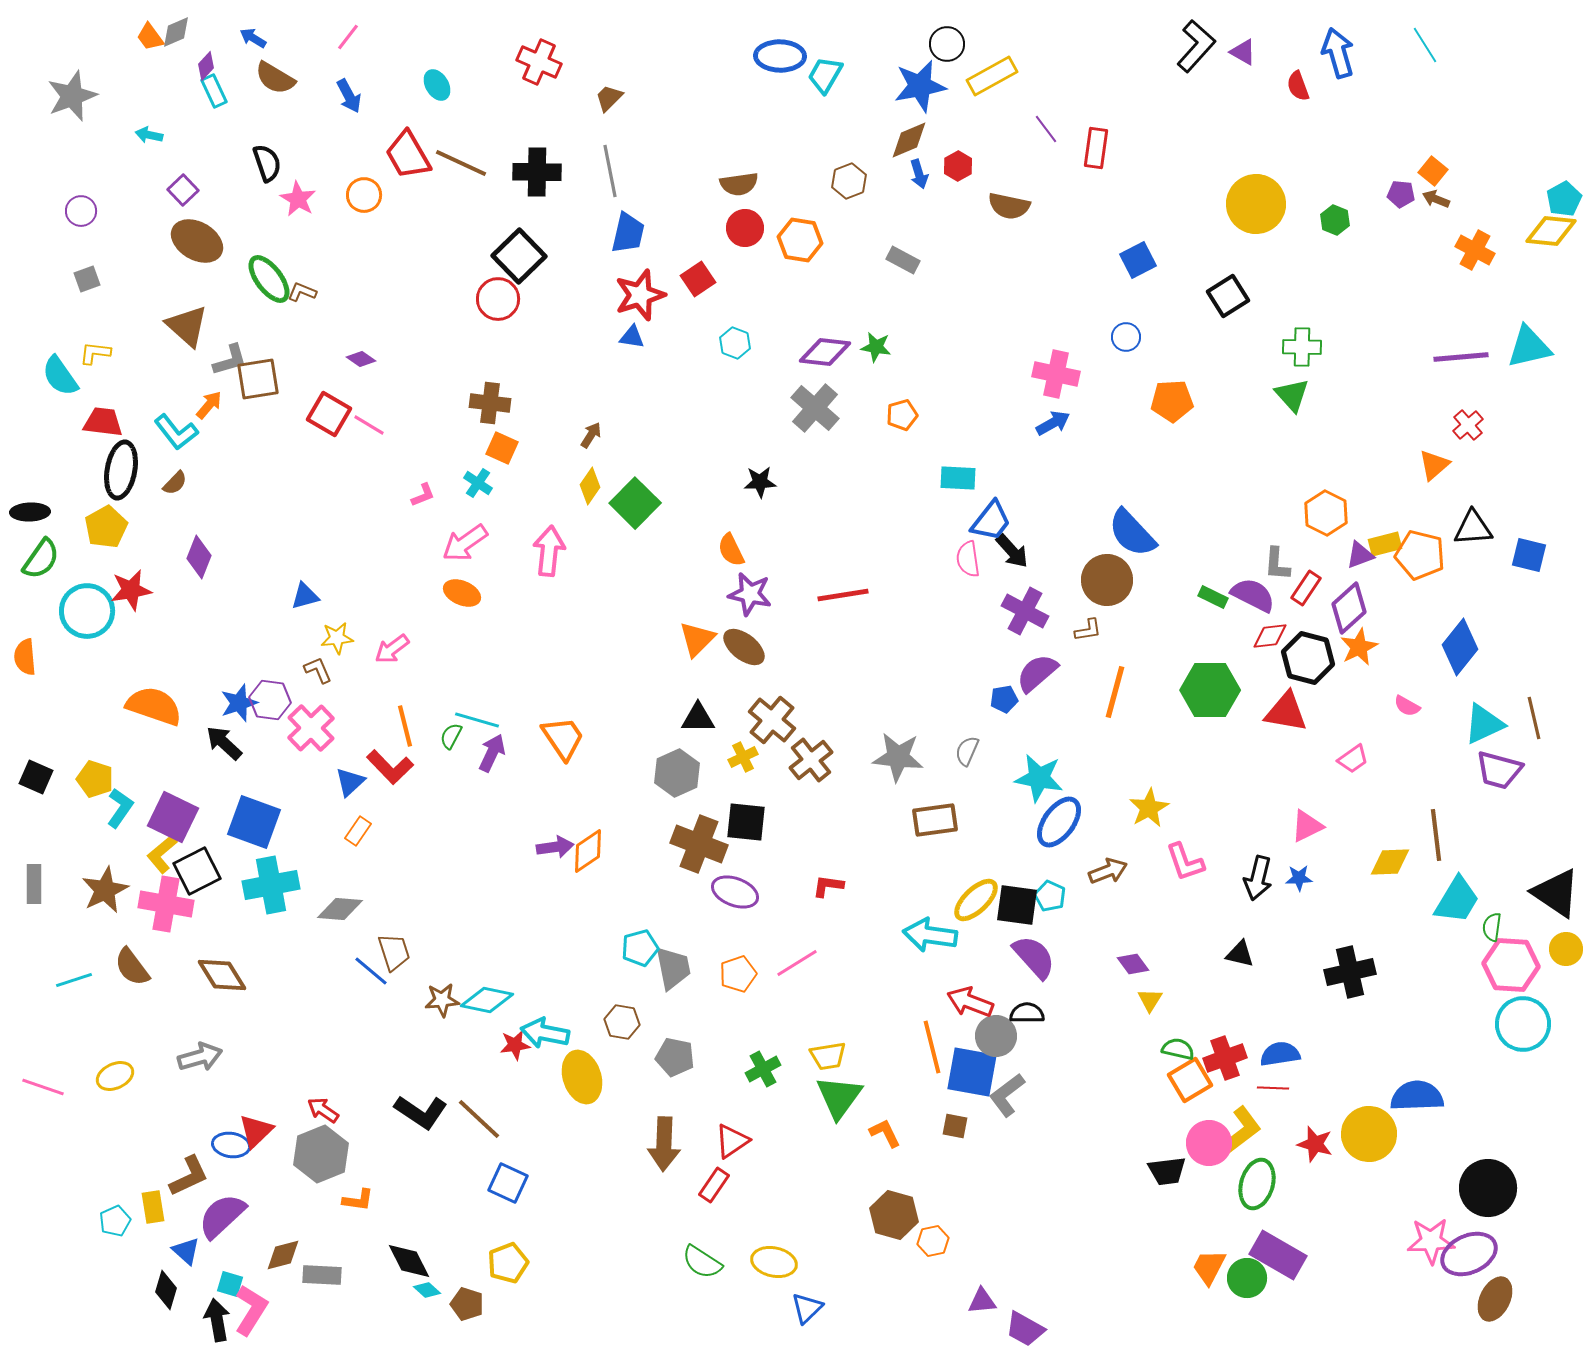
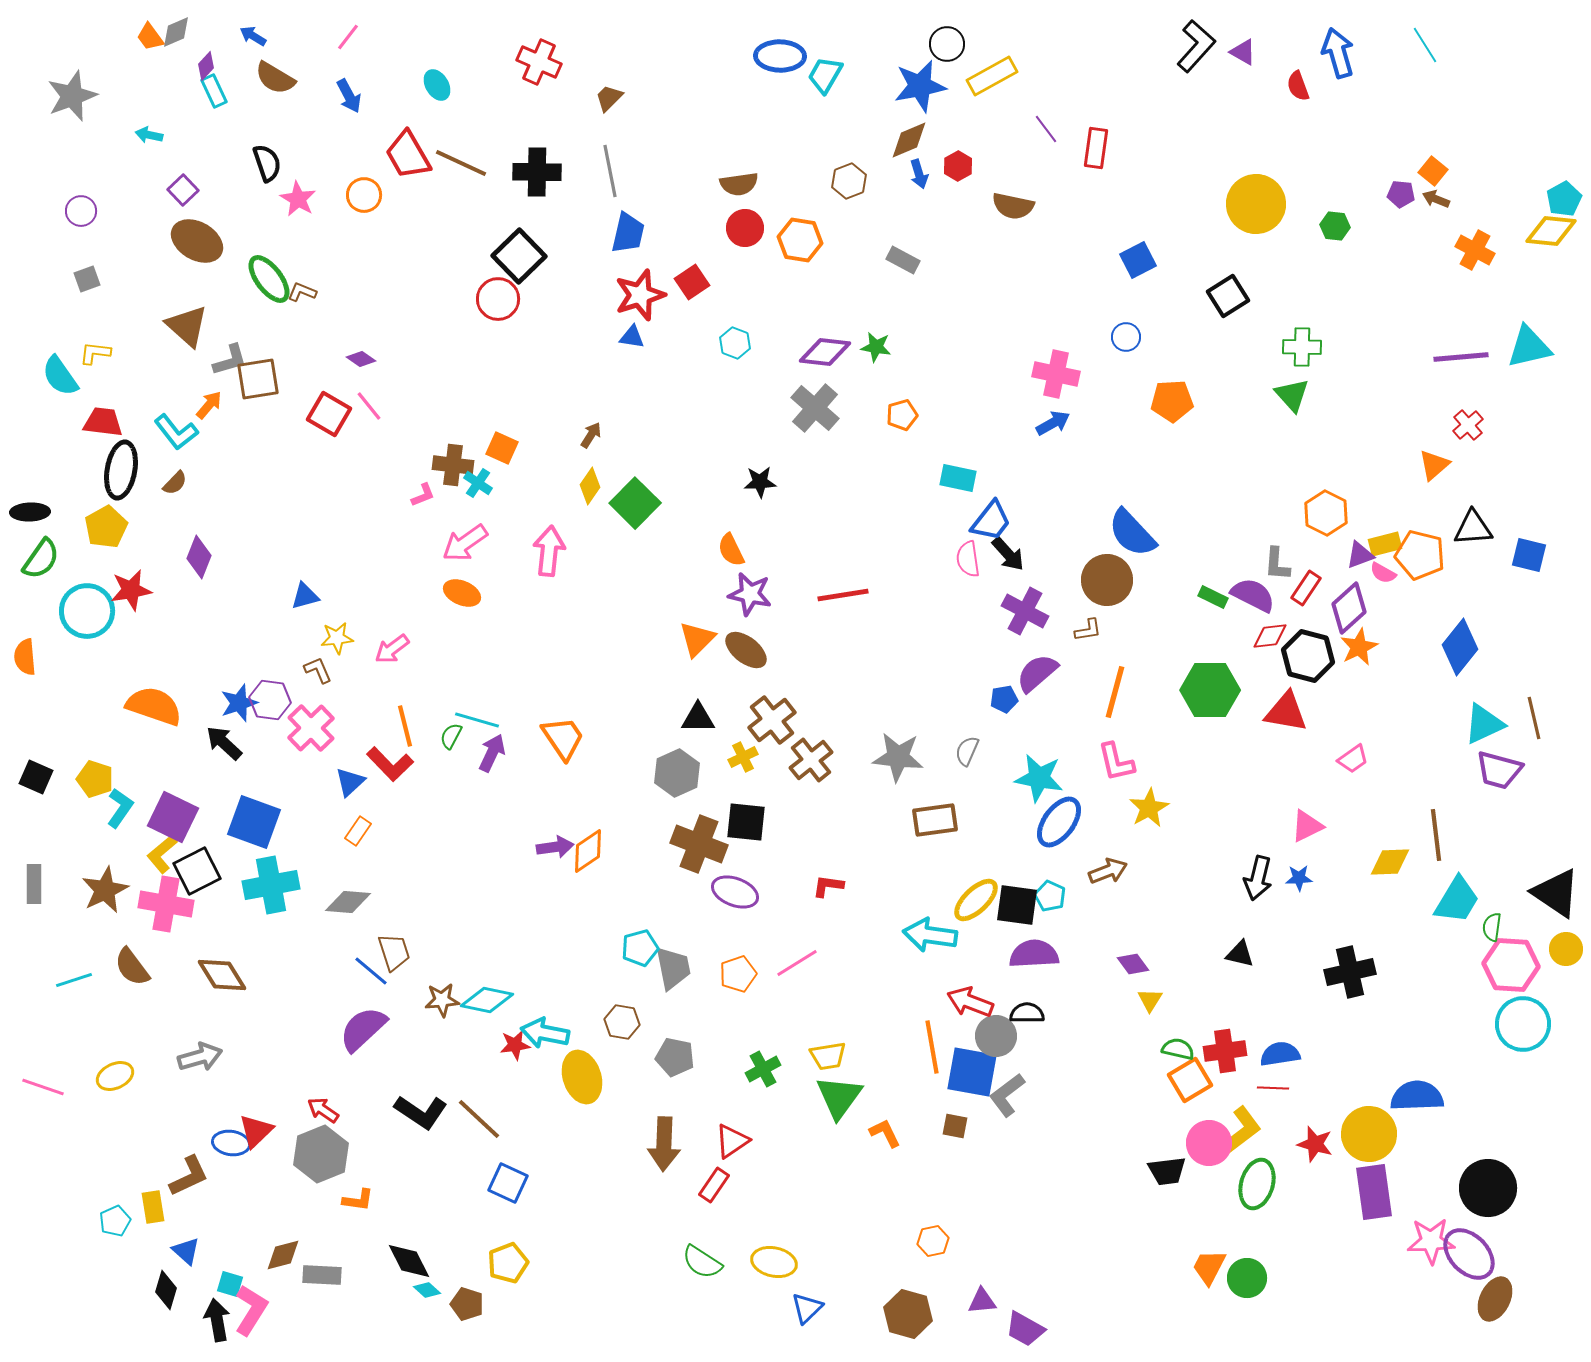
blue arrow at (253, 38): moved 2 px up
brown semicircle at (1009, 206): moved 4 px right
green hexagon at (1335, 220): moved 6 px down; rotated 16 degrees counterclockwise
red square at (698, 279): moved 6 px left, 3 px down
brown cross at (490, 403): moved 37 px left, 62 px down
pink line at (369, 425): moved 19 px up; rotated 20 degrees clockwise
cyan rectangle at (958, 478): rotated 9 degrees clockwise
black arrow at (1012, 551): moved 4 px left, 3 px down
brown ellipse at (744, 647): moved 2 px right, 3 px down
black hexagon at (1308, 658): moved 2 px up
pink semicircle at (1407, 706): moved 24 px left, 133 px up
brown cross at (772, 720): rotated 12 degrees clockwise
red L-shape at (390, 767): moved 3 px up
pink L-shape at (1185, 862): moved 69 px left, 100 px up; rotated 6 degrees clockwise
gray diamond at (340, 909): moved 8 px right, 7 px up
purple semicircle at (1034, 957): moved 3 px up; rotated 51 degrees counterclockwise
orange line at (932, 1047): rotated 4 degrees clockwise
red cross at (1225, 1058): moved 7 px up; rotated 12 degrees clockwise
blue ellipse at (231, 1145): moved 2 px up
brown hexagon at (894, 1215): moved 14 px right, 99 px down
purple semicircle at (222, 1216): moved 141 px right, 187 px up
purple ellipse at (1469, 1254): rotated 70 degrees clockwise
purple rectangle at (1278, 1255): moved 96 px right, 63 px up; rotated 52 degrees clockwise
